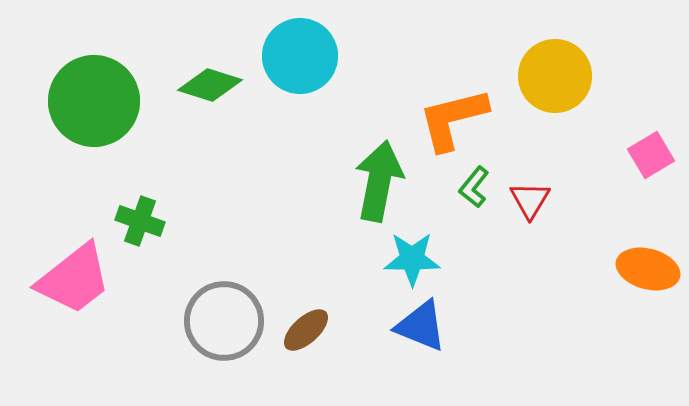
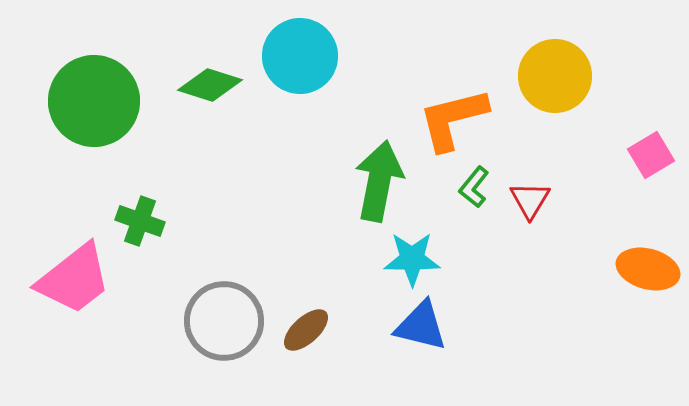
blue triangle: rotated 8 degrees counterclockwise
